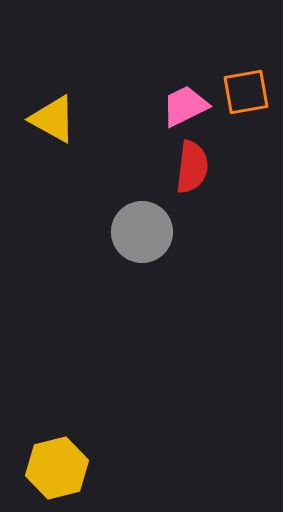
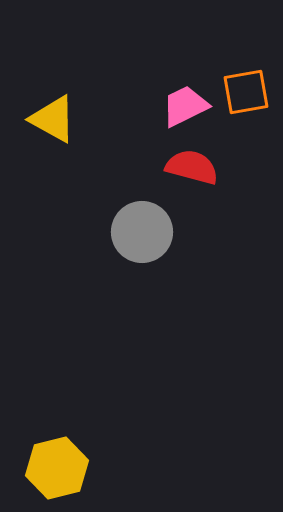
red semicircle: rotated 82 degrees counterclockwise
